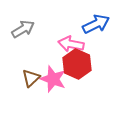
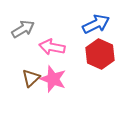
pink arrow: moved 19 px left, 3 px down
red hexagon: moved 23 px right, 10 px up
